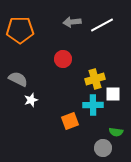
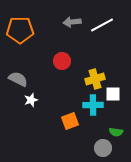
red circle: moved 1 px left, 2 px down
